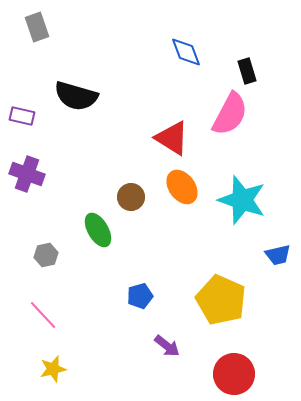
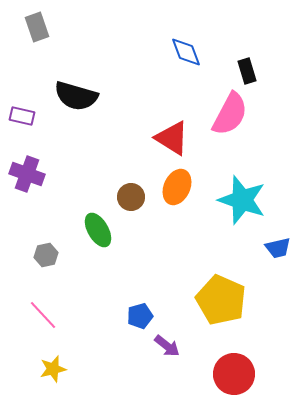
orange ellipse: moved 5 px left; rotated 60 degrees clockwise
blue trapezoid: moved 7 px up
blue pentagon: moved 20 px down
